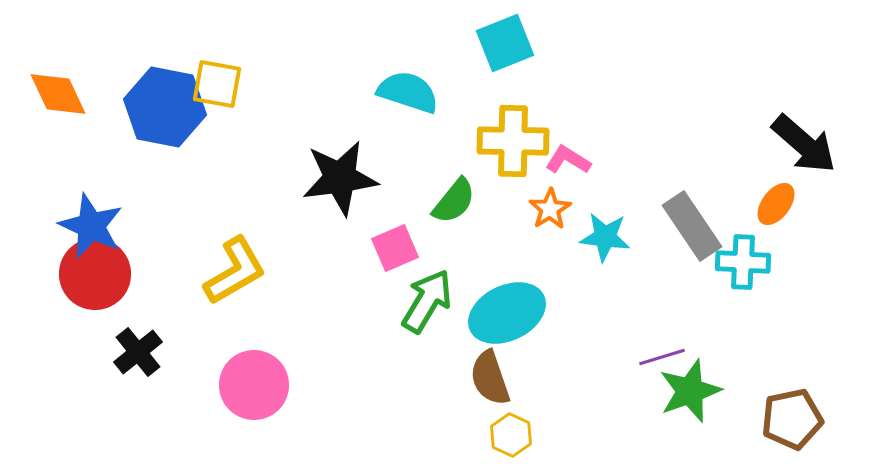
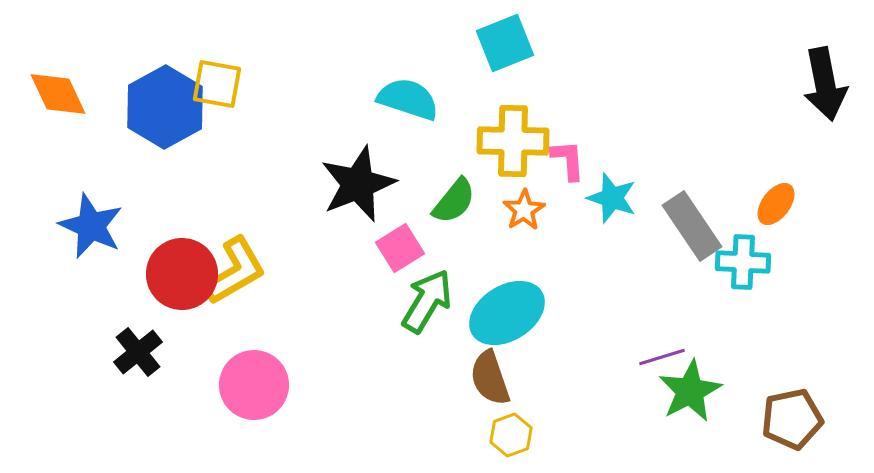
cyan semicircle: moved 7 px down
blue hexagon: rotated 20 degrees clockwise
black arrow: moved 21 px right, 60 px up; rotated 38 degrees clockwise
pink L-shape: rotated 54 degrees clockwise
black star: moved 18 px right, 6 px down; rotated 14 degrees counterclockwise
orange star: moved 26 px left, 1 px down
cyan star: moved 7 px right, 39 px up; rotated 12 degrees clockwise
pink square: moved 5 px right; rotated 9 degrees counterclockwise
red circle: moved 87 px right
cyan ellipse: rotated 6 degrees counterclockwise
green star: rotated 8 degrees counterclockwise
yellow hexagon: rotated 15 degrees clockwise
